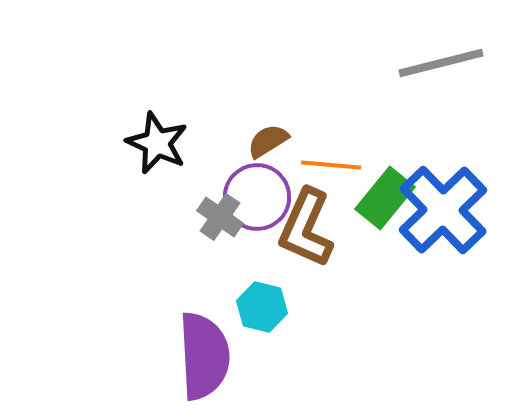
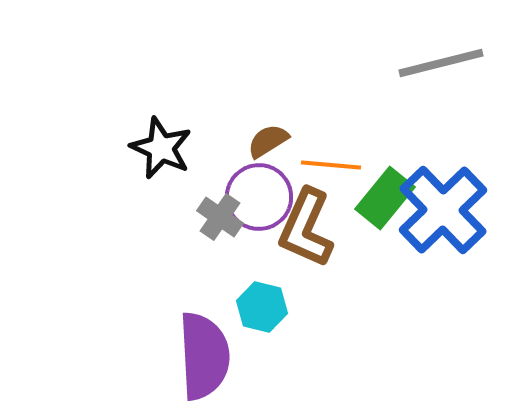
black star: moved 4 px right, 5 px down
purple circle: moved 2 px right
